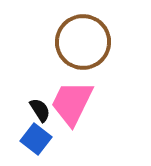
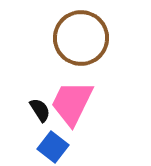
brown circle: moved 2 px left, 4 px up
blue square: moved 17 px right, 8 px down
